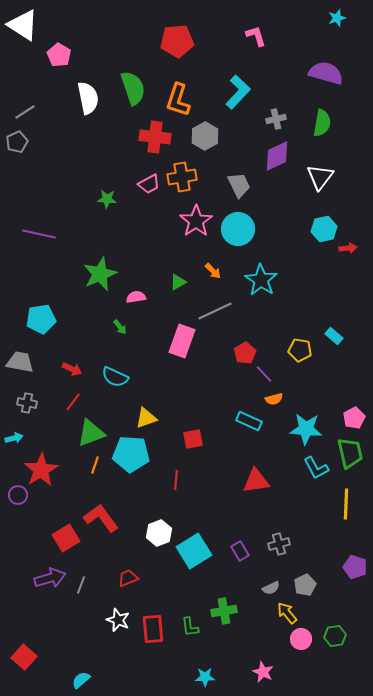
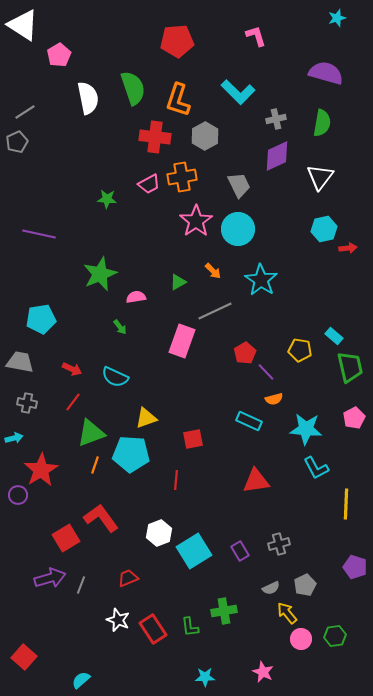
pink pentagon at (59, 55): rotated 10 degrees clockwise
cyan L-shape at (238, 92): rotated 92 degrees clockwise
purple line at (264, 374): moved 2 px right, 2 px up
green trapezoid at (350, 453): moved 86 px up
red rectangle at (153, 629): rotated 28 degrees counterclockwise
